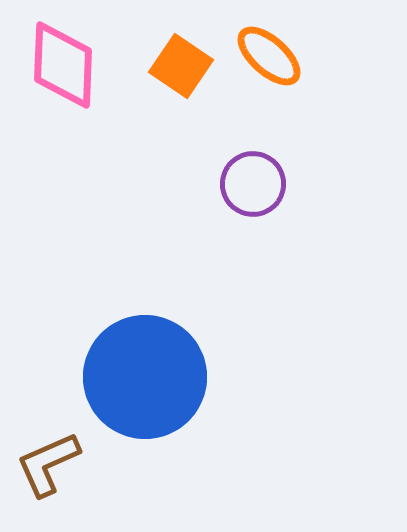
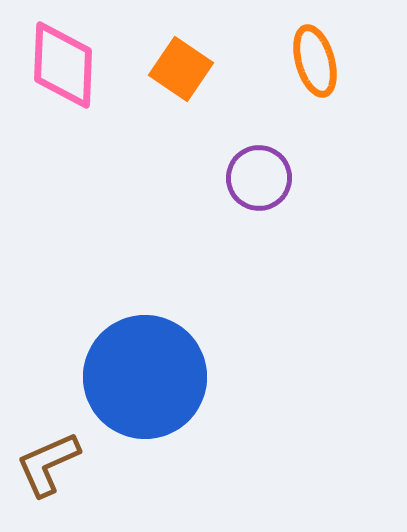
orange ellipse: moved 46 px right, 5 px down; rotated 32 degrees clockwise
orange square: moved 3 px down
purple circle: moved 6 px right, 6 px up
